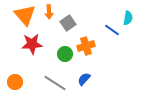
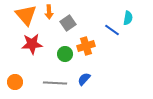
orange triangle: moved 1 px right
gray line: rotated 30 degrees counterclockwise
